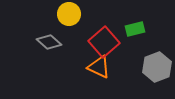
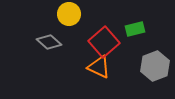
gray hexagon: moved 2 px left, 1 px up
